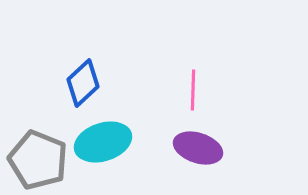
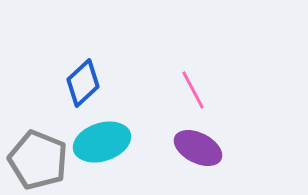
pink line: rotated 30 degrees counterclockwise
cyan ellipse: moved 1 px left
purple ellipse: rotated 9 degrees clockwise
